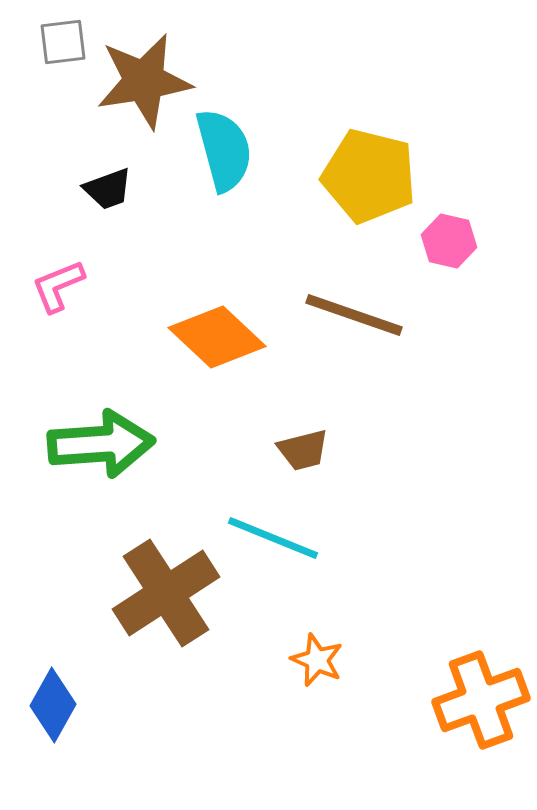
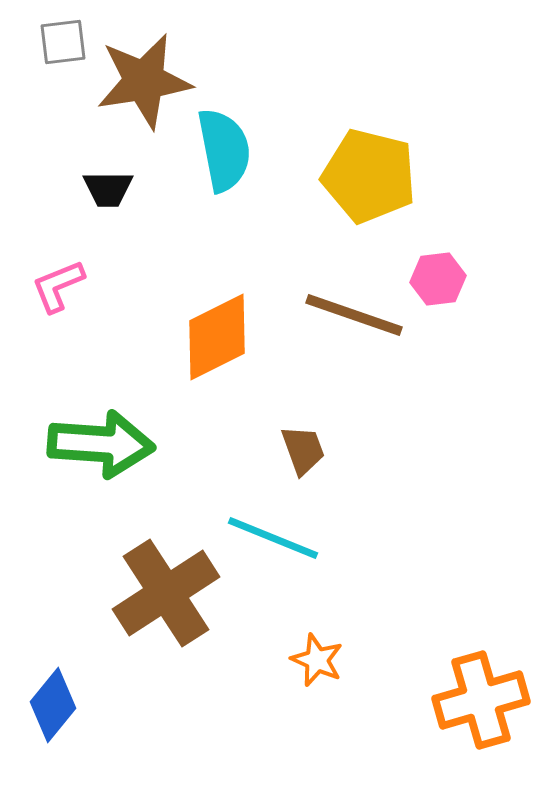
cyan semicircle: rotated 4 degrees clockwise
black trapezoid: rotated 20 degrees clockwise
pink hexagon: moved 11 px left, 38 px down; rotated 20 degrees counterclockwise
orange diamond: rotated 70 degrees counterclockwise
green arrow: rotated 8 degrees clockwise
brown trapezoid: rotated 96 degrees counterclockwise
orange cross: rotated 4 degrees clockwise
blue diamond: rotated 10 degrees clockwise
